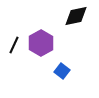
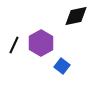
blue square: moved 5 px up
